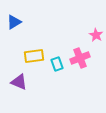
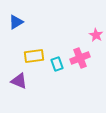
blue triangle: moved 2 px right
purple triangle: moved 1 px up
